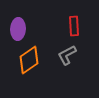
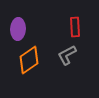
red rectangle: moved 1 px right, 1 px down
